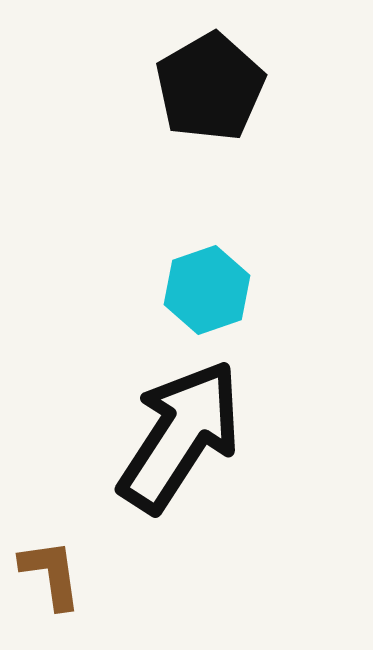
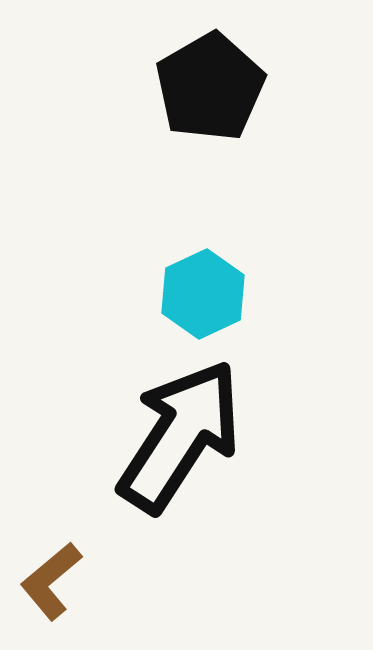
cyan hexagon: moved 4 px left, 4 px down; rotated 6 degrees counterclockwise
brown L-shape: moved 7 px down; rotated 122 degrees counterclockwise
